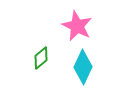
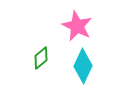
cyan diamond: moved 1 px up
